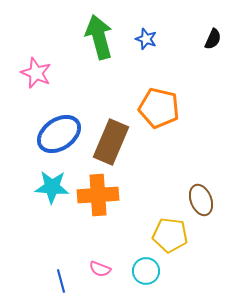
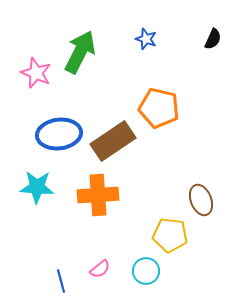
green arrow: moved 19 px left, 15 px down; rotated 42 degrees clockwise
blue ellipse: rotated 27 degrees clockwise
brown rectangle: moved 2 px right, 1 px up; rotated 33 degrees clockwise
cyan star: moved 15 px left
pink semicircle: rotated 60 degrees counterclockwise
